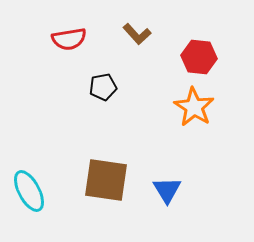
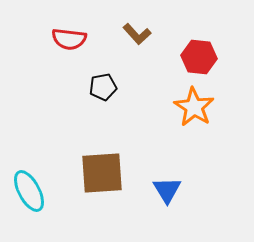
red semicircle: rotated 16 degrees clockwise
brown square: moved 4 px left, 7 px up; rotated 12 degrees counterclockwise
